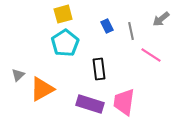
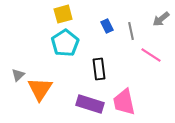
orange triangle: moved 2 px left; rotated 28 degrees counterclockwise
pink trapezoid: rotated 20 degrees counterclockwise
